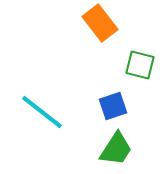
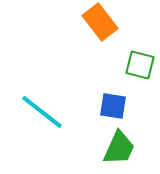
orange rectangle: moved 1 px up
blue square: rotated 28 degrees clockwise
green trapezoid: moved 3 px right, 1 px up; rotated 9 degrees counterclockwise
